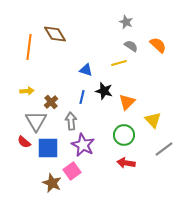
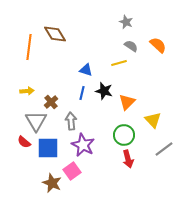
blue line: moved 4 px up
red arrow: moved 2 px right, 4 px up; rotated 114 degrees counterclockwise
